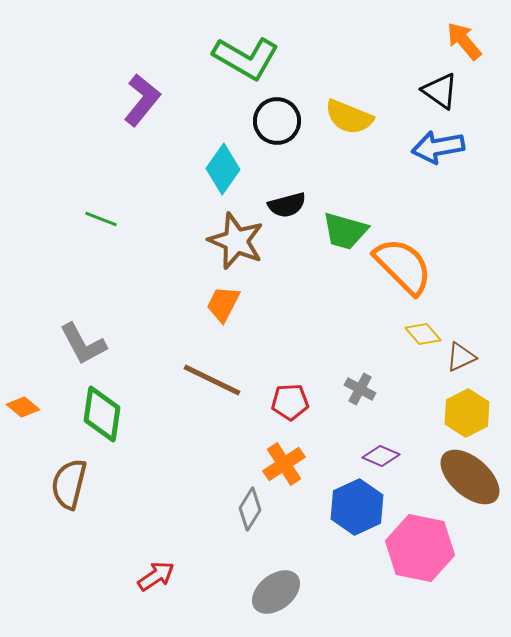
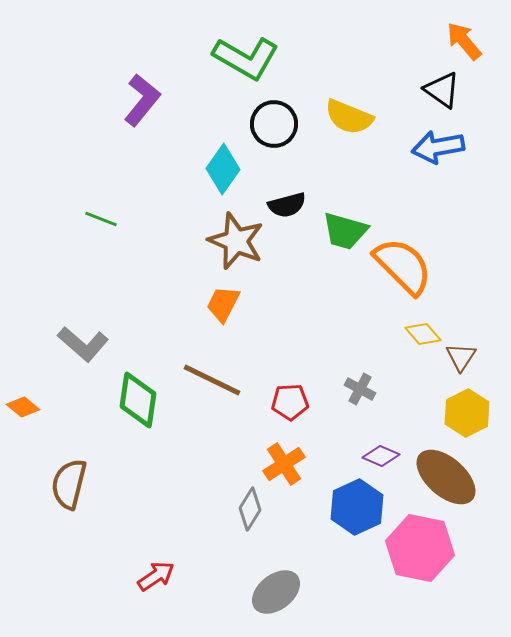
black triangle: moved 2 px right, 1 px up
black circle: moved 3 px left, 3 px down
gray L-shape: rotated 21 degrees counterclockwise
brown triangle: rotated 32 degrees counterclockwise
green diamond: moved 36 px right, 14 px up
brown ellipse: moved 24 px left
